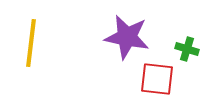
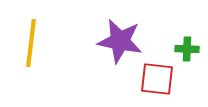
purple star: moved 7 px left, 4 px down
green cross: rotated 15 degrees counterclockwise
